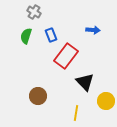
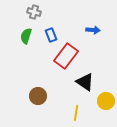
gray cross: rotated 16 degrees counterclockwise
black triangle: rotated 12 degrees counterclockwise
